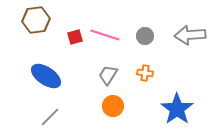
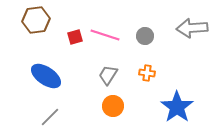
gray arrow: moved 2 px right, 7 px up
orange cross: moved 2 px right
blue star: moved 2 px up
